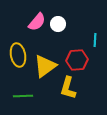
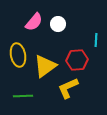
pink semicircle: moved 3 px left
cyan line: moved 1 px right
yellow L-shape: rotated 50 degrees clockwise
